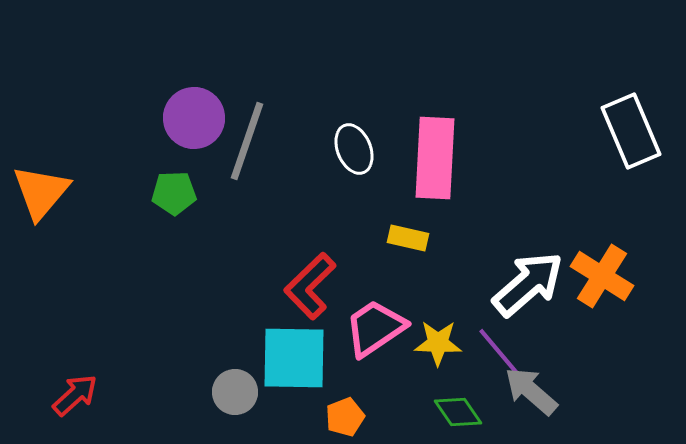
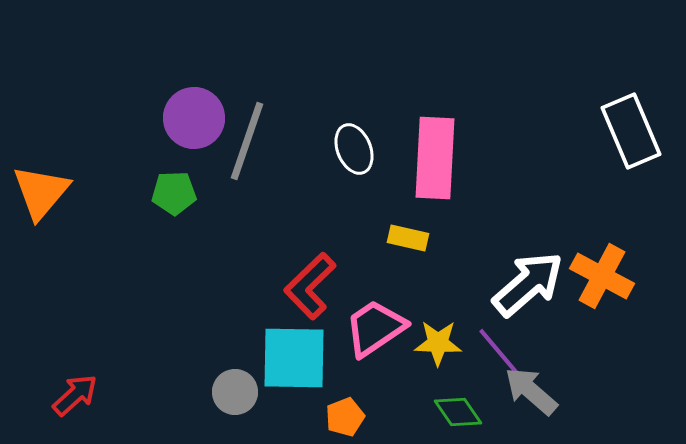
orange cross: rotated 4 degrees counterclockwise
